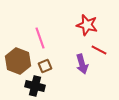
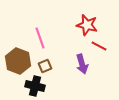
red line: moved 4 px up
